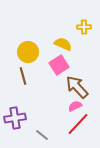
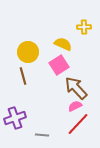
brown arrow: moved 1 px left, 1 px down
purple cross: rotated 10 degrees counterclockwise
gray line: rotated 32 degrees counterclockwise
